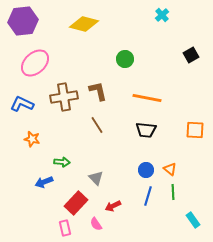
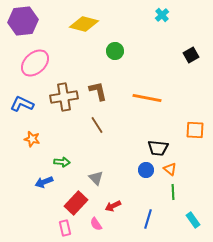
green circle: moved 10 px left, 8 px up
black trapezoid: moved 12 px right, 18 px down
blue line: moved 23 px down
